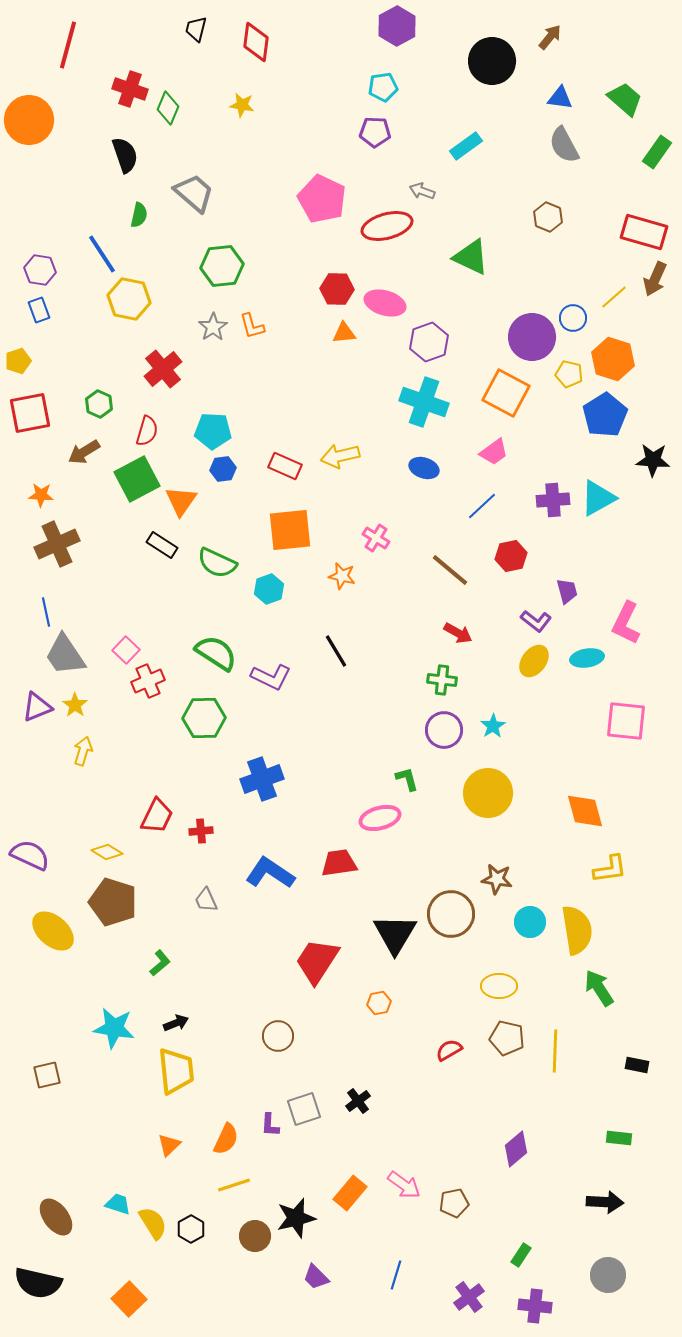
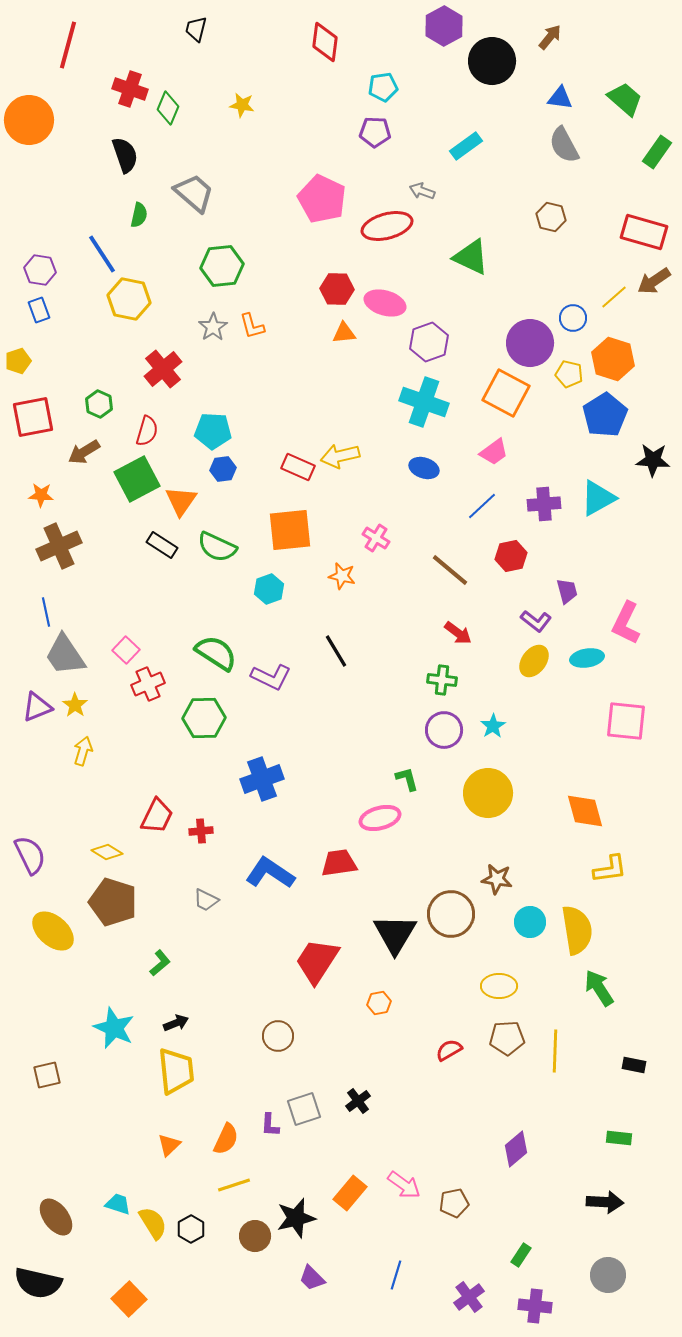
purple hexagon at (397, 26): moved 47 px right
red diamond at (256, 42): moved 69 px right
brown hexagon at (548, 217): moved 3 px right; rotated 8 degrees counterclockwise
brown arrow at (655, 279): moved 1 px left, 2 px down; rotated 32 degrees clockwise
purple circle at (532, 337): moved 2 px left, 6 px down
red square at (30, 413): moved 3 px right, 4 px down
red rectangle at (285, 466): moved 13 px right, 1 px down
purple cross at (553, 500): moved 9 px left, 4 px down
brown cross at (57, 544): moved 2 px right, 2 px down
green semicircle at (217, 563): moved 16 px up
red arrow at (458, 633): rotated 8 degrees clockwise
red cross at (148, 681): moved 3 px down
purple semicircle at (30, 855): rotated 39 degrees clockwise
gray trapezoid at (206, 900): rotated 40 degrees counterclockwise
cyan star at (114, 1028): rotated 15 degrees clockwise
brown pentagon at (507, 1038): rotated 16 degrees counterclockwise
black rectangle at (637, 1065): moved 3 px left
purple trapezoid at (316, 1277): moved 4 px left, 1 px down
